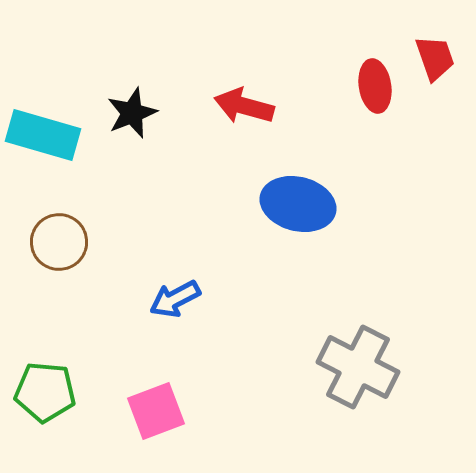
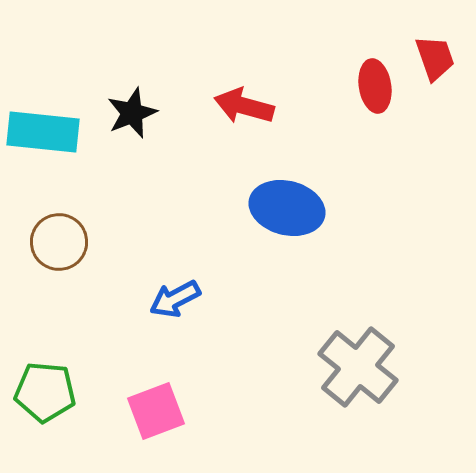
cyan rectangle: moved 3 px up; rotated 10 degrees counterclockwise
blue ellipse: moved 11 px left, 4 px down
gray cross: rotated 12 degrees clockwise
